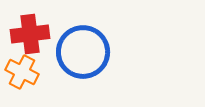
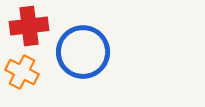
red cross: moved 1 px left, 8 px up
